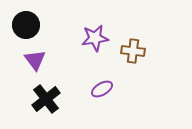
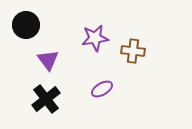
purple triangle: moved 13 px right
